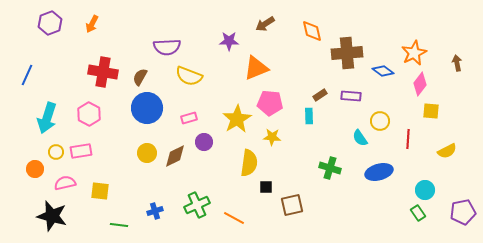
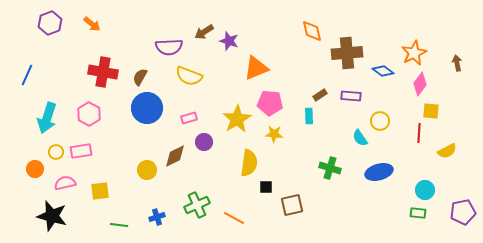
orange arrow at (92, 24): rotated 78 degrees counterclockwise
brown arrow at (265, 24): moved 61 px left, 8 px down
purple star at (229, 41): rotated 18 degrees clockwise
purple semicircle at (167, 47): moved 2 px right
yellow star at (272, 137): moved 2 px right, 3 px up
red line at (408, 139): moved 11 px right, 6 px up
yellow circle at (147, 153): moved 17 px down
yellow square at (100, 191): rotated 12 degrees counterclockwise
blue cross at (155, 211): moved 2 px right, 6 px down
green rectangle at (418, 213): rotated 49 degrees counterclockwise
